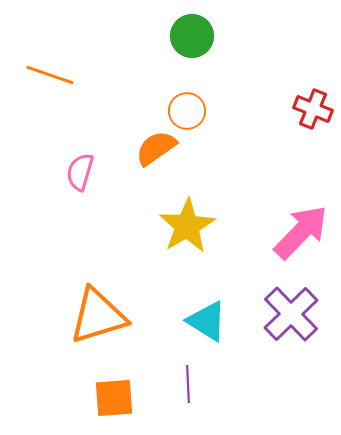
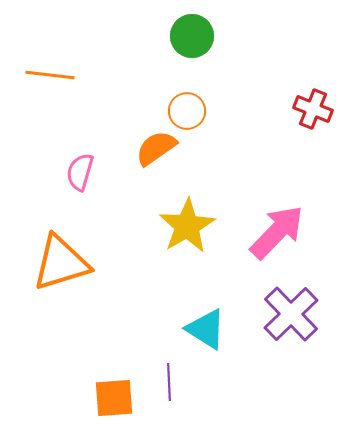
orange line: rotated 12 degrees counterclockwise
pink arrow: moved 24 px left
orange triangle: moved 37 px left, 53 px up
cyan triangle: moved 1 px left, 8 px down
purple line: moved 19 px left, 2 px up
